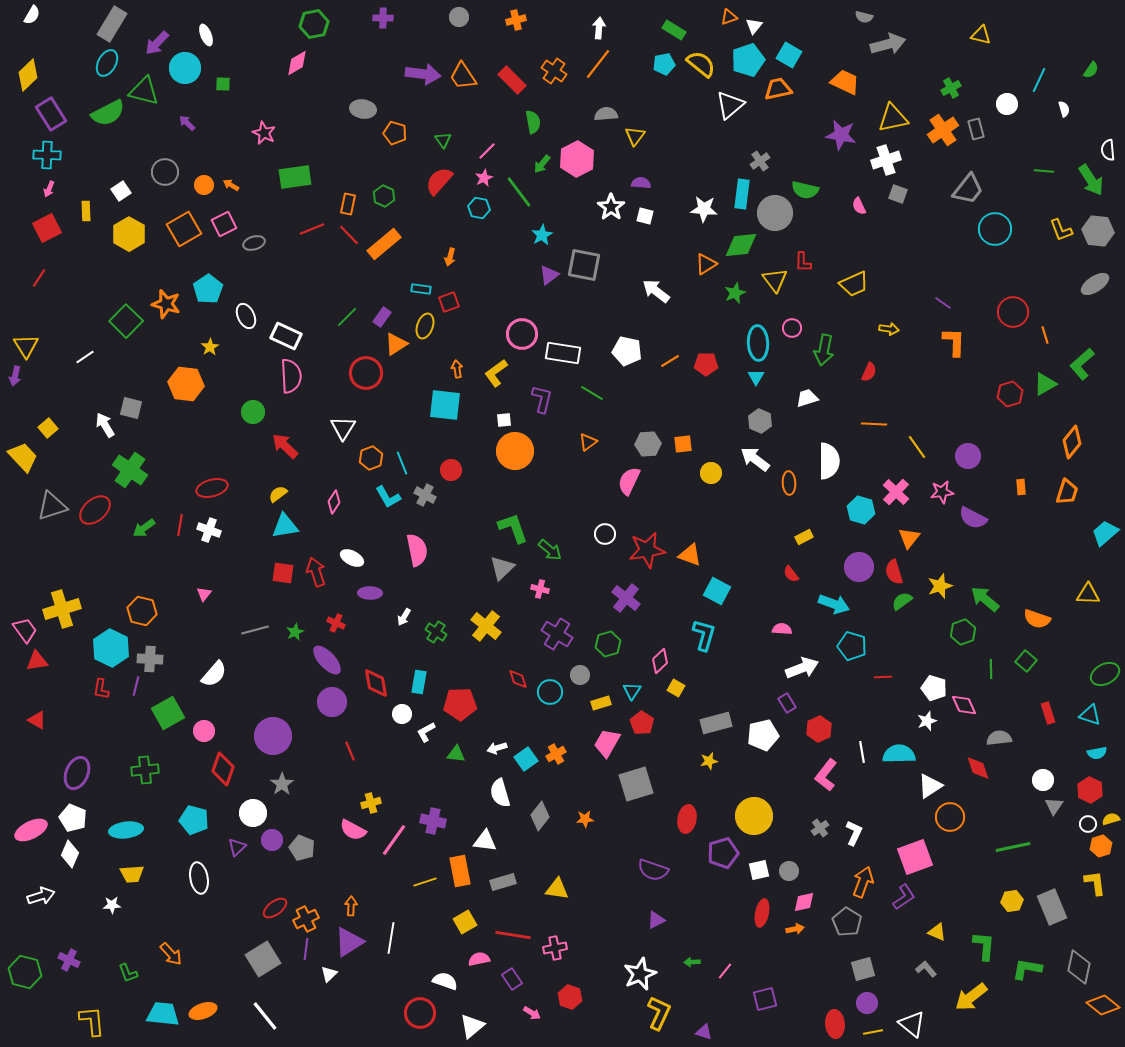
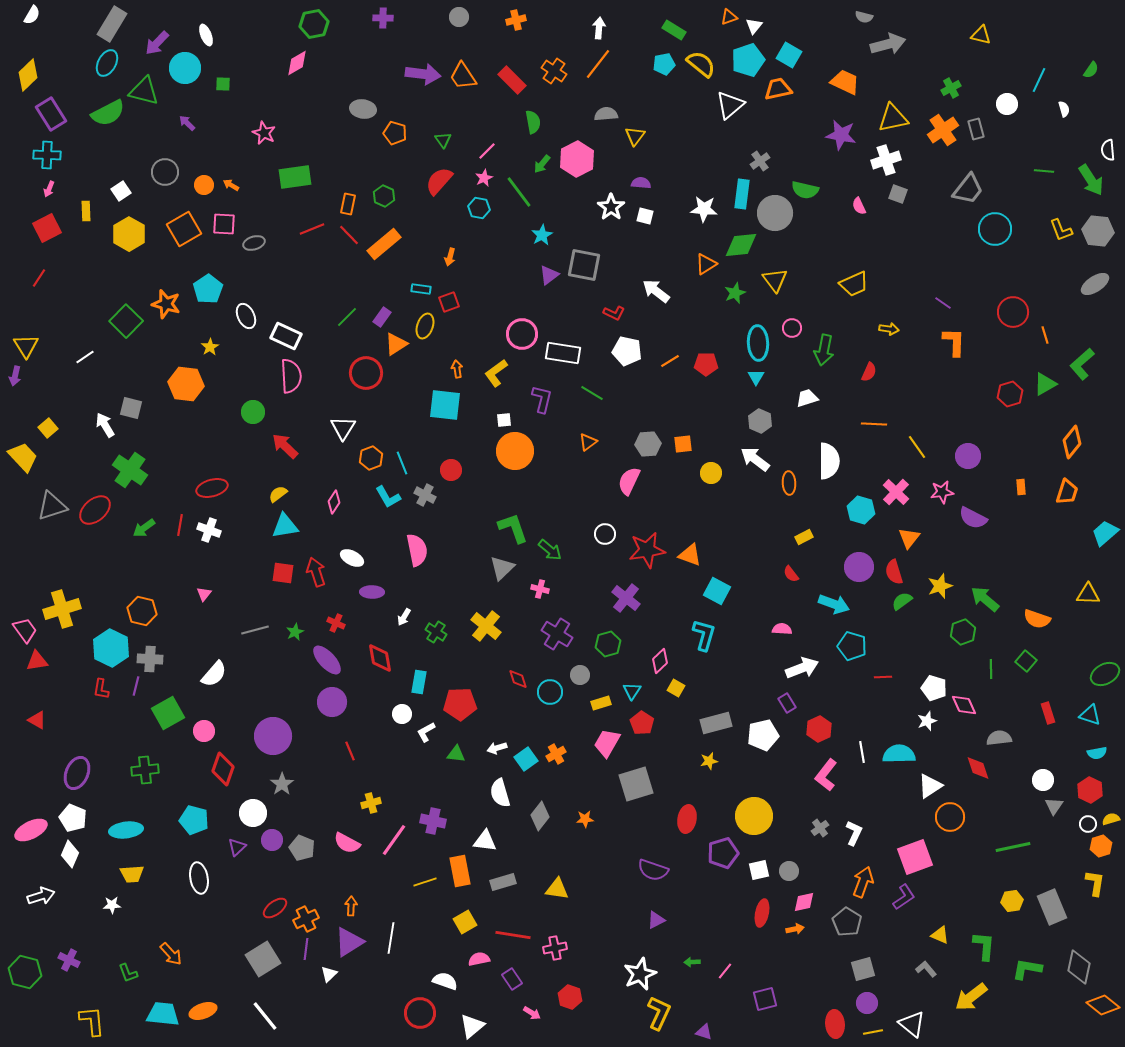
pink square at (224, 224): rotated 30 degrees clockwise
red L-shape at (803, 262): moved 189 px left, 51 px down; rotated 65 degrees counterclockwise
purple ellipse at (370, 593): moved 2 px right, 1 px up
red diamond at (376, 683): moved 4 px right, 25 px up
pink semicircle at (353, 830): moved 6 px left, 13 px down
yellow L-shape at (1095, 883): rotated 16 degrees clockwise
yellow triangle at (937, 932): moved 3 px right, 3 px down
